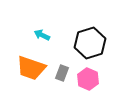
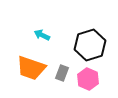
black hexagon: moved 2 px down
